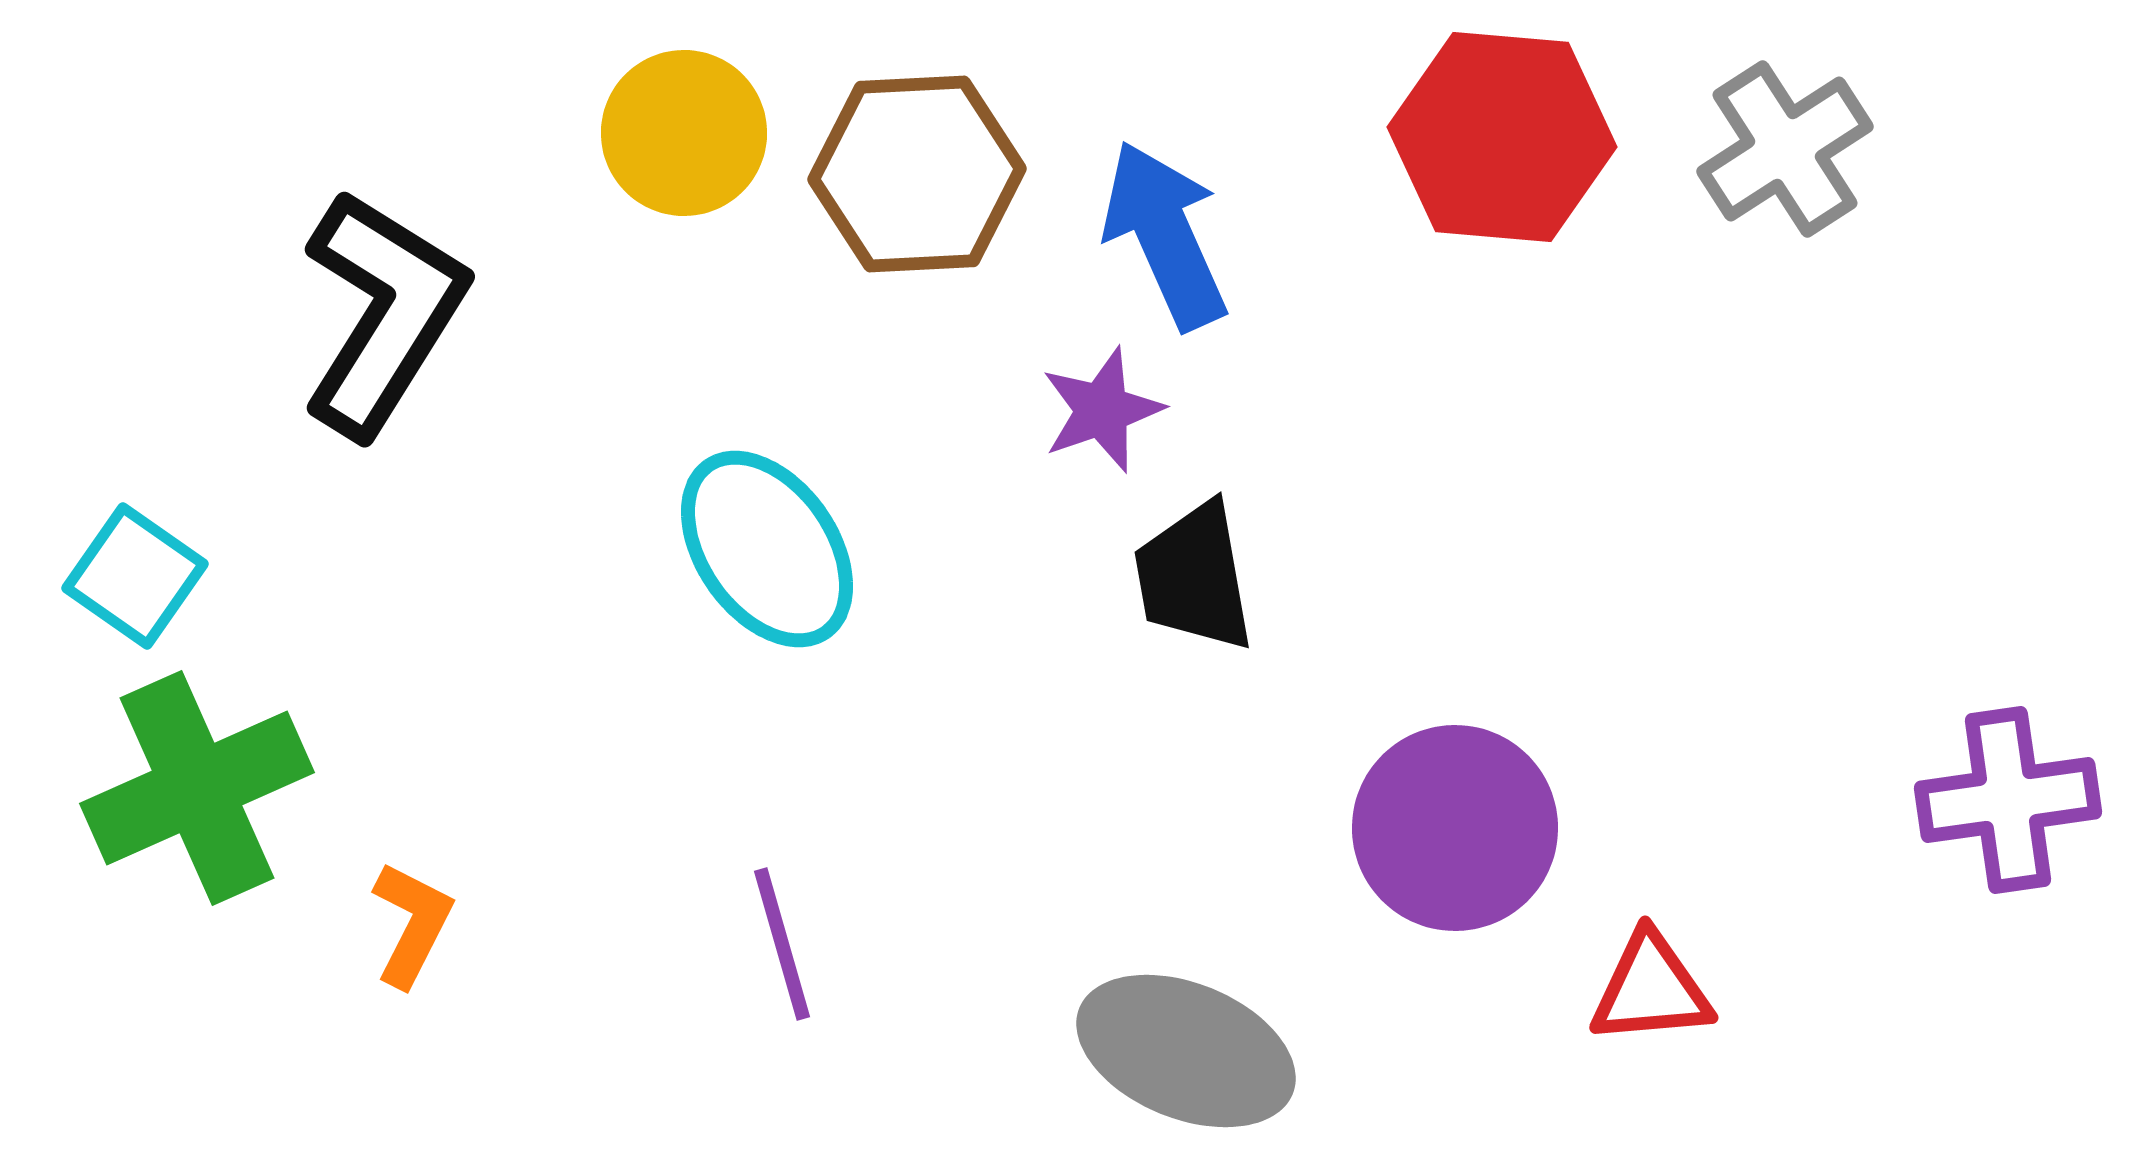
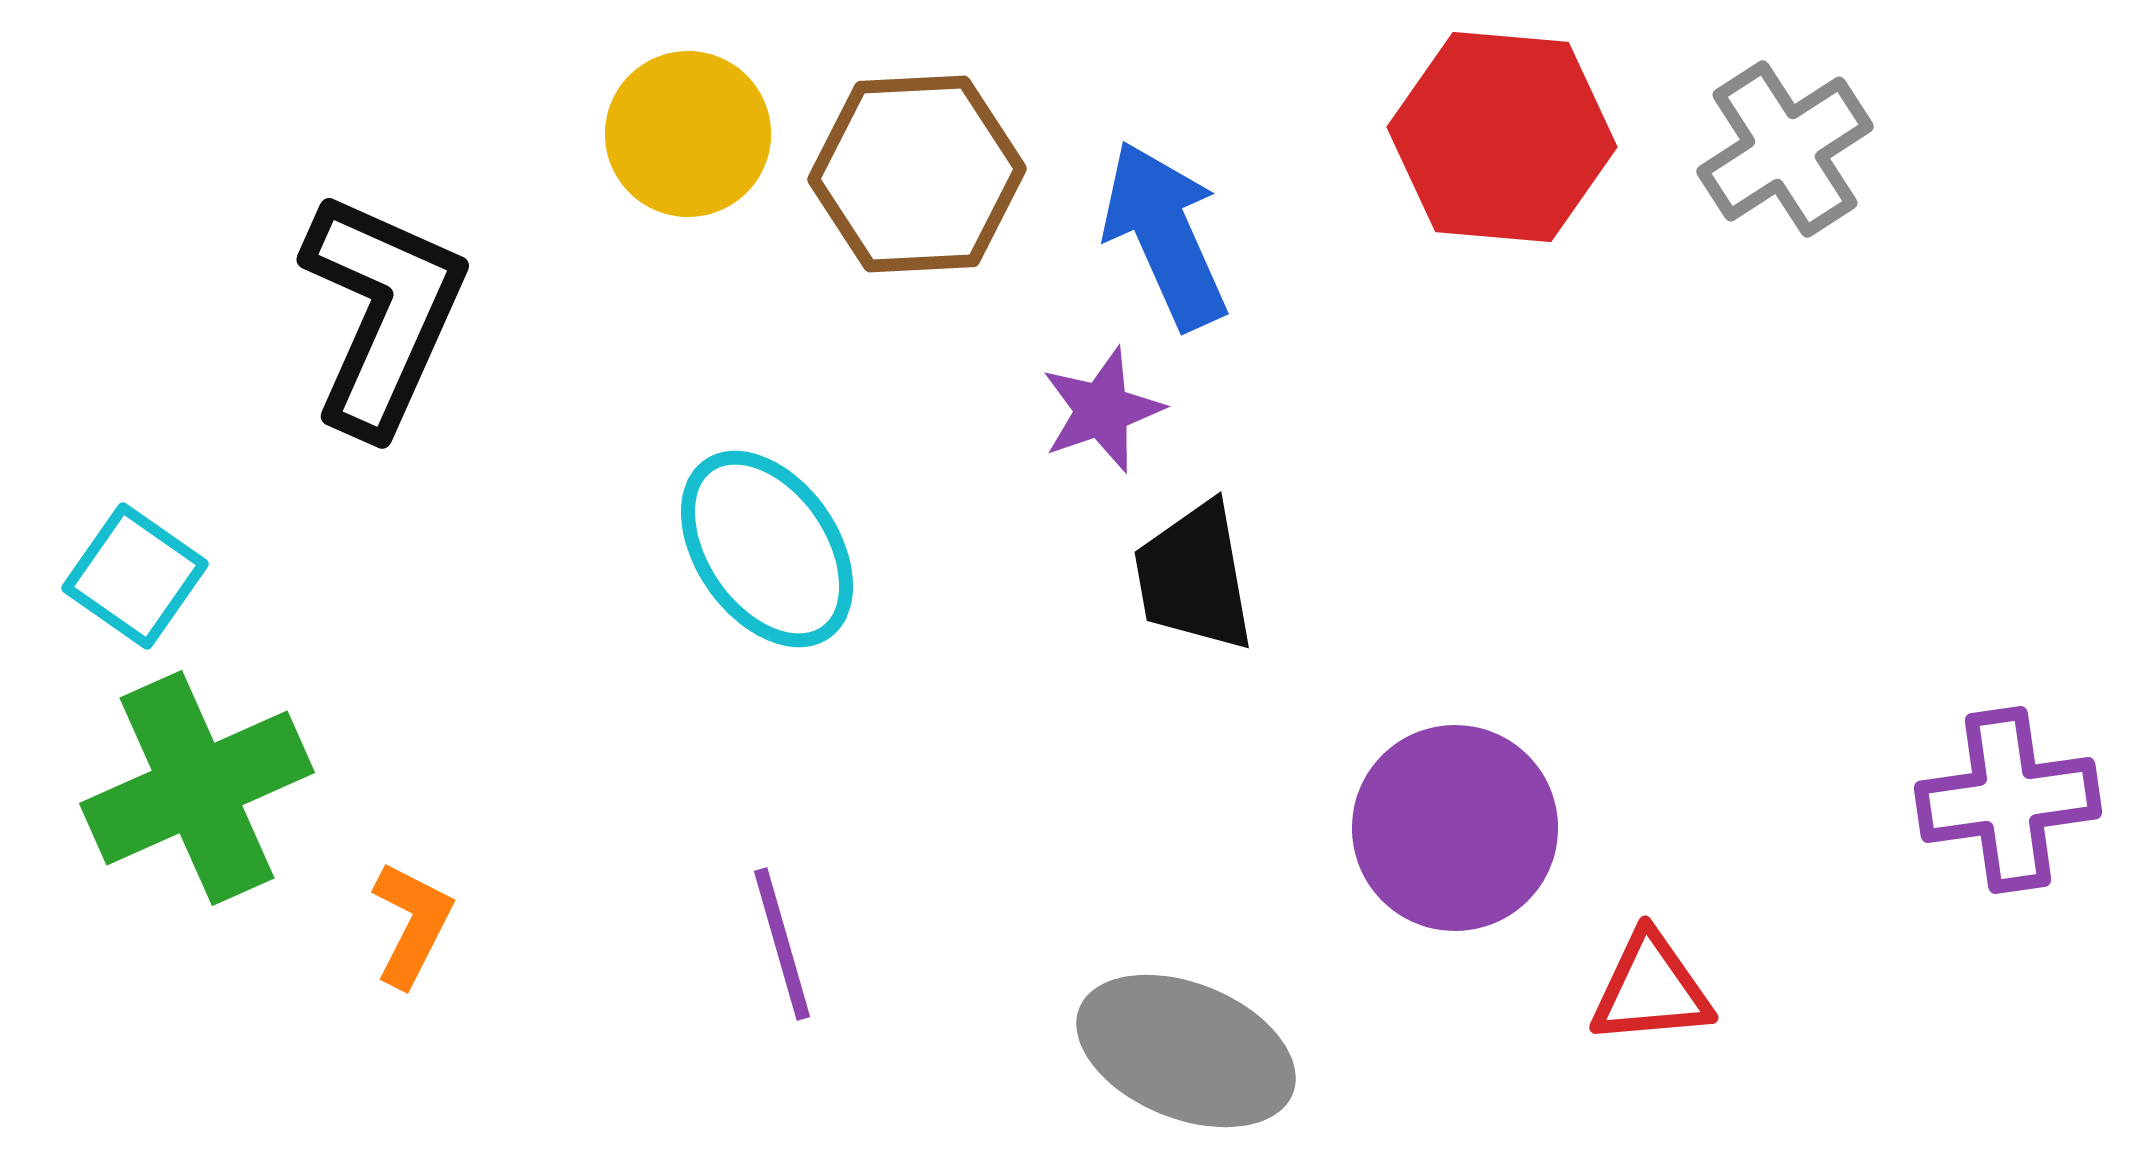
yellow circle: moved 4 px right, 1 px down
black L-shape: rotated 8 degrees counterclockwise
